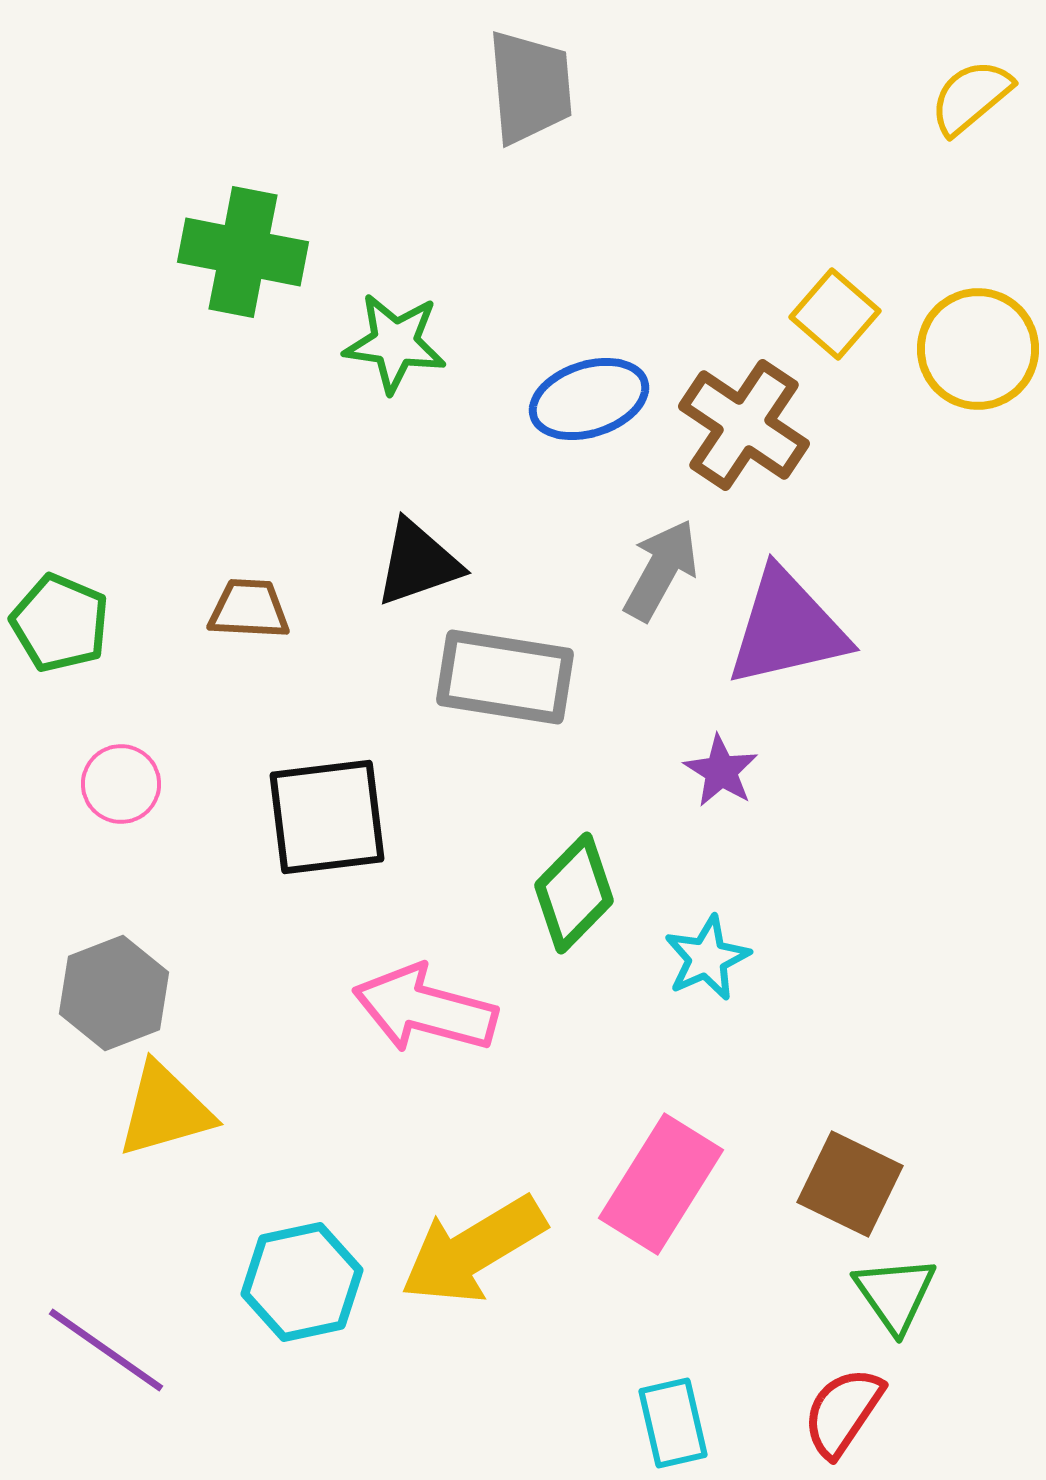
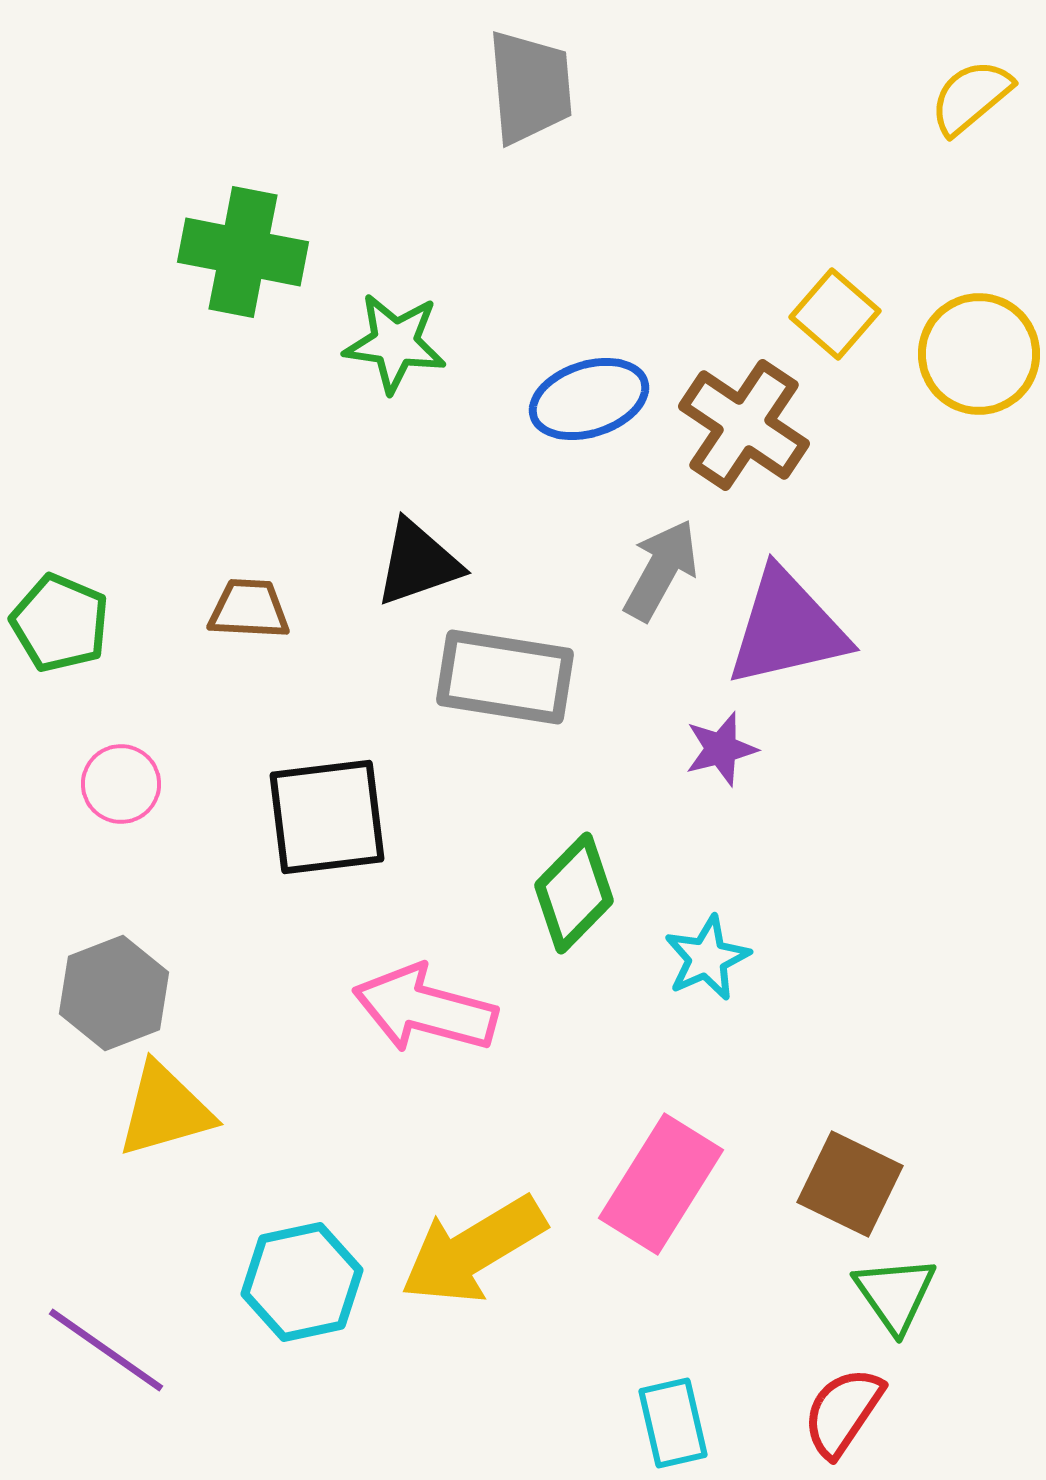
yellow circle: moved 1 px right, 5 px down
purple star: moved 22 px up; rotated 26 degrees clockwise
